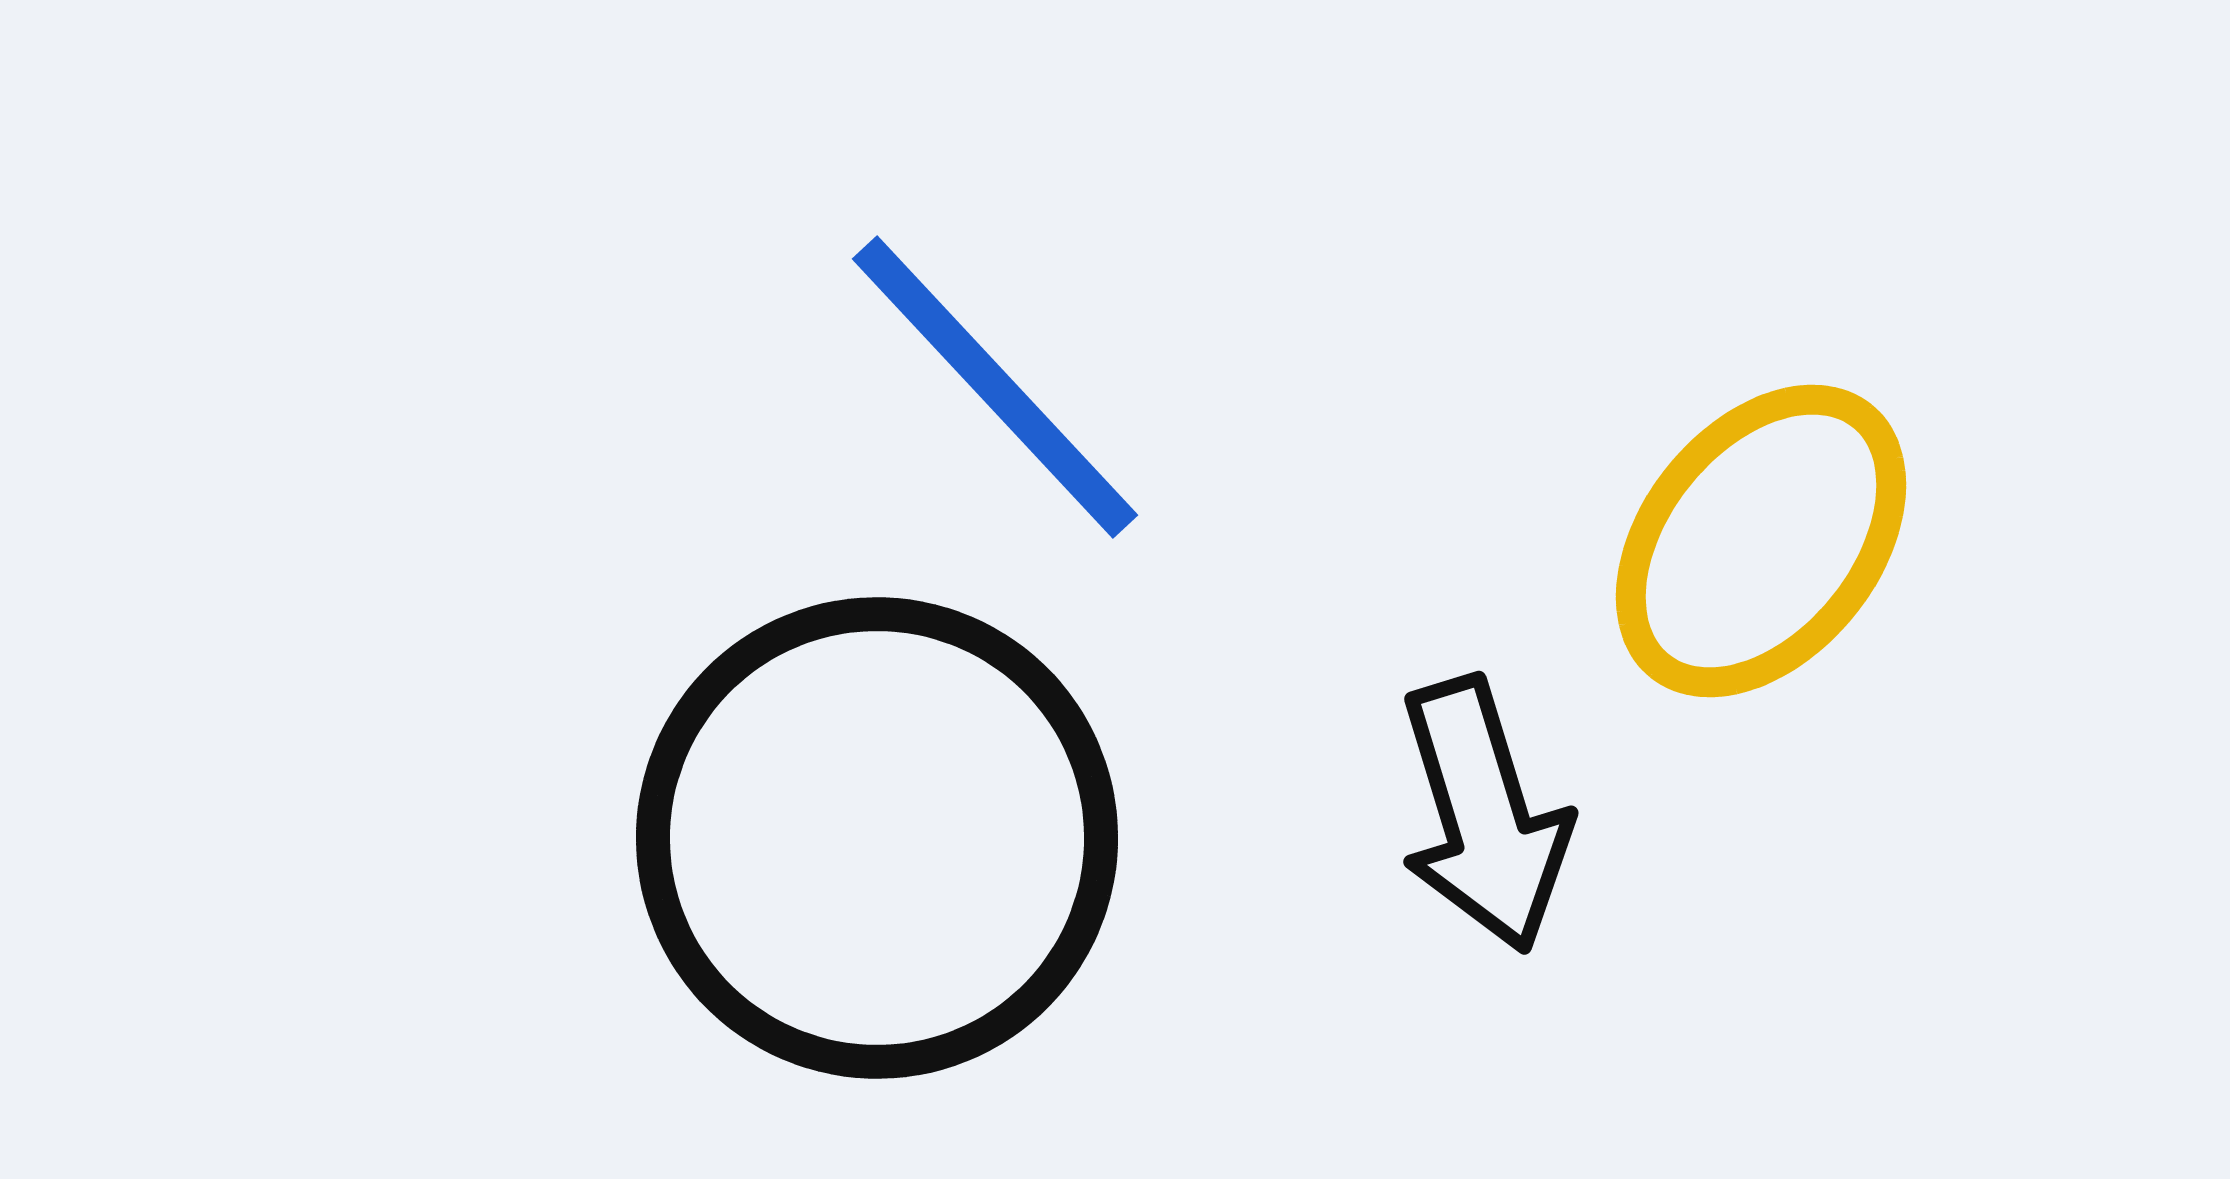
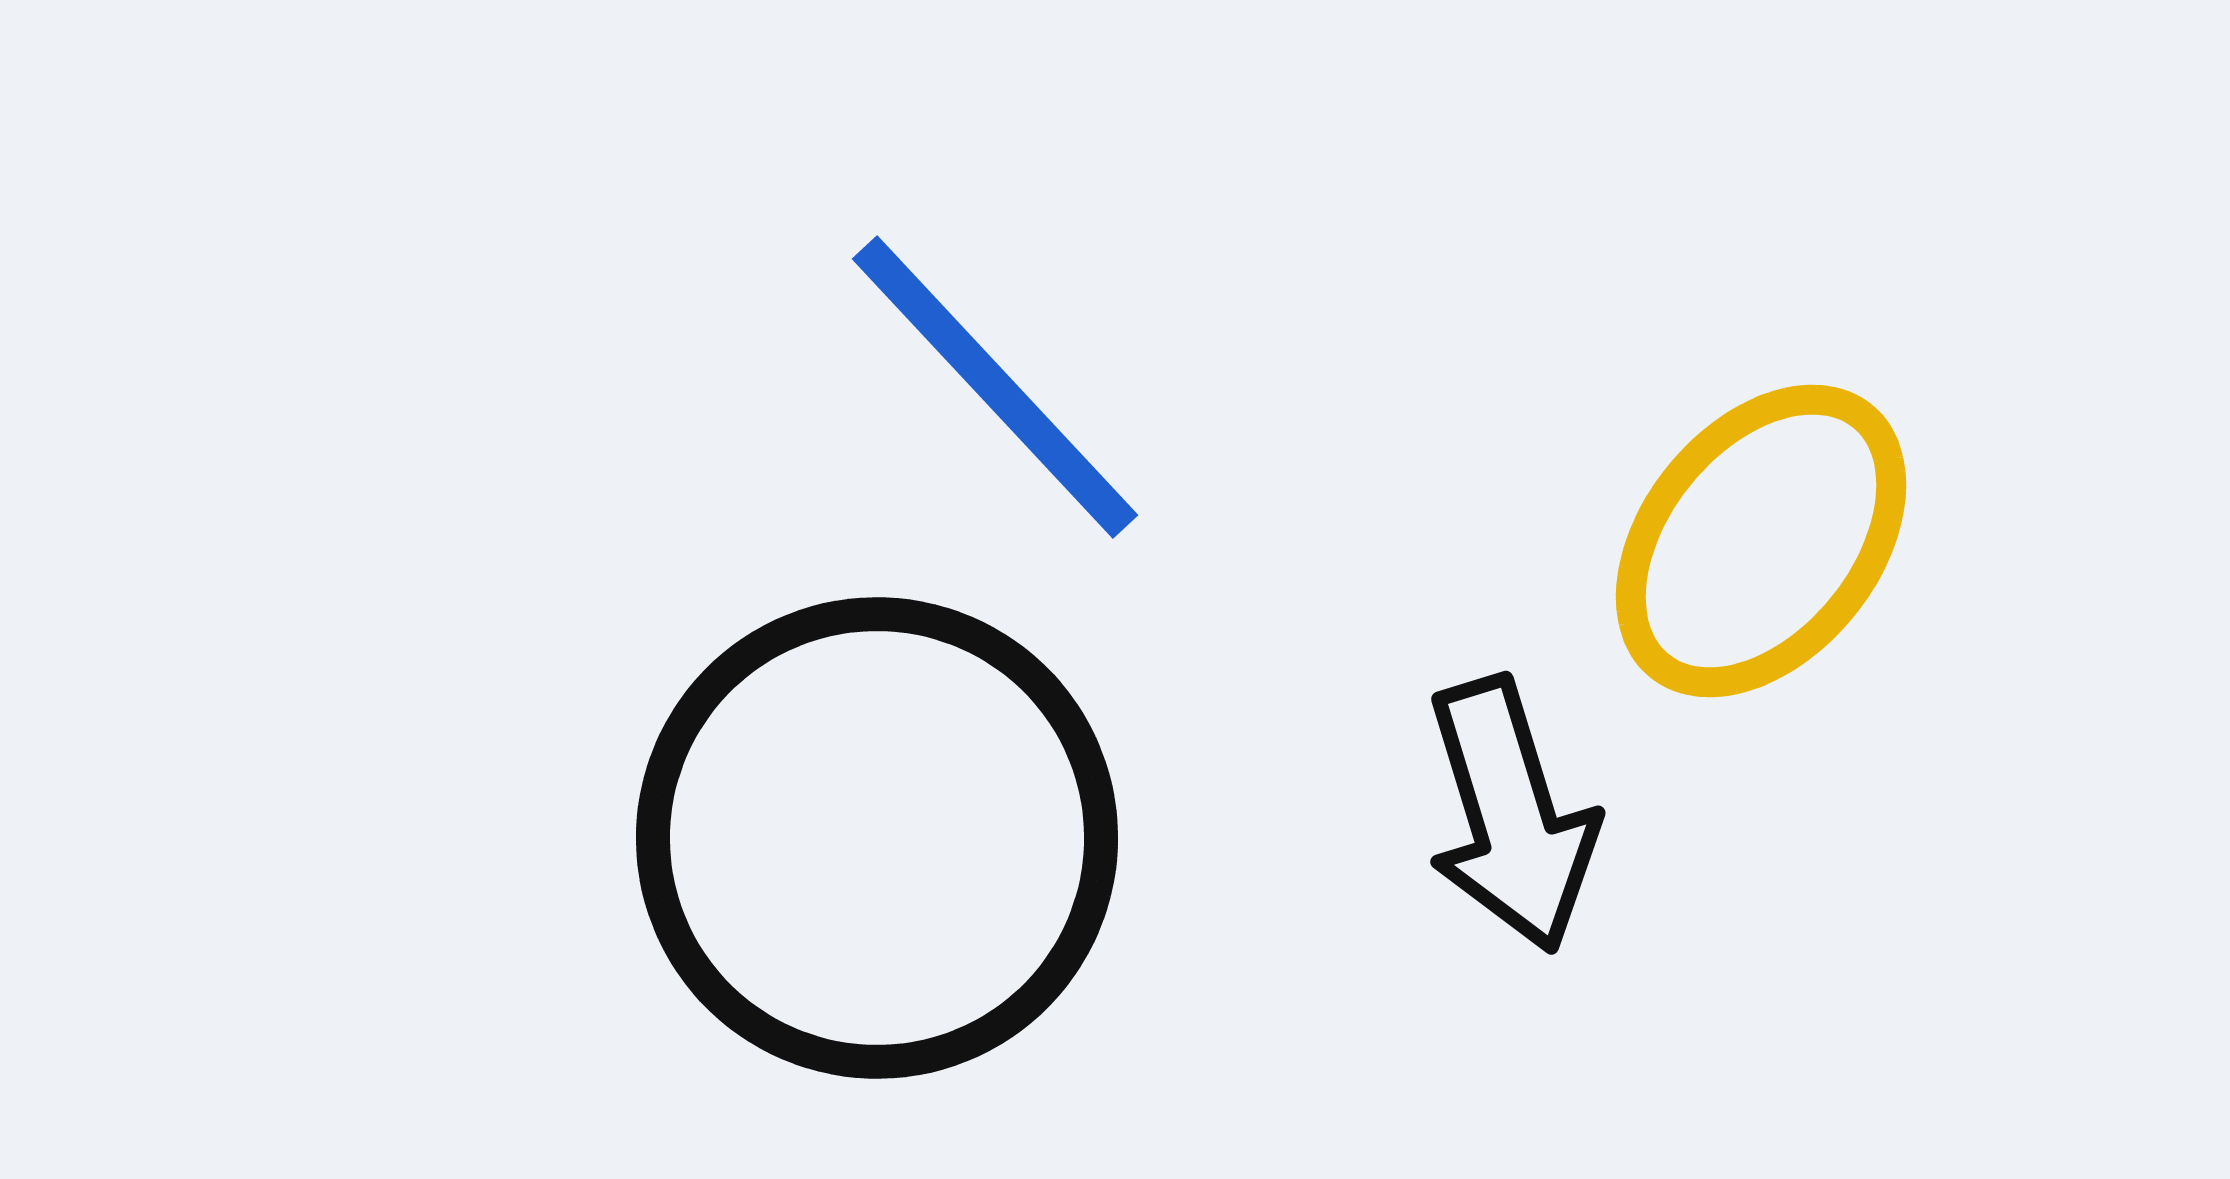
black arrow: moved 27 px right
